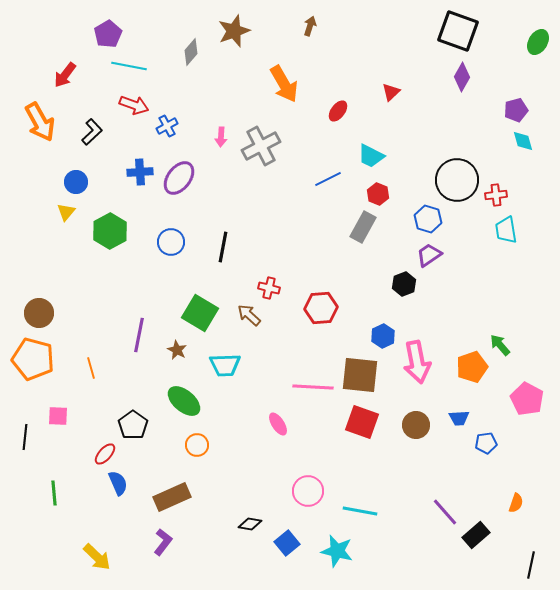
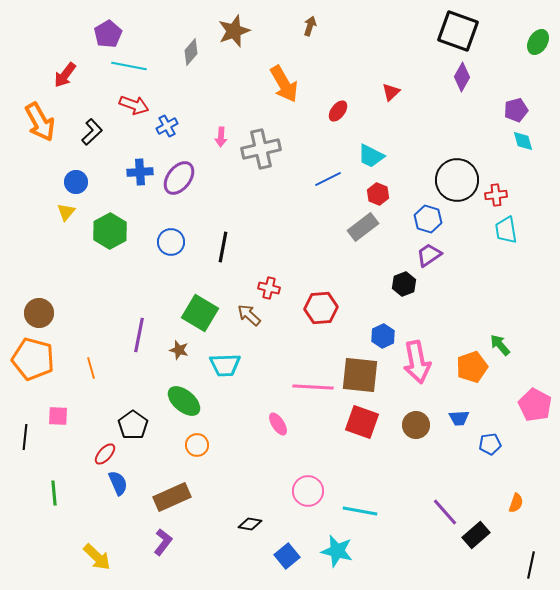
gray cross at (261, 146): moved 3 px down; rotated 15 degrees clockwise
gray rectangle at (363, 227): rotated 24 degrees clockwise
brown star at (177, 350): moved 2 px right; rotated 12 degrees counterclockwise
pink pentagon at (527, 399): moved 8 px right, 6 px down
blue pentagon at (486, 443): moved 4 px right, 1 px down
blue square at (287, 543): moved 13 px down
